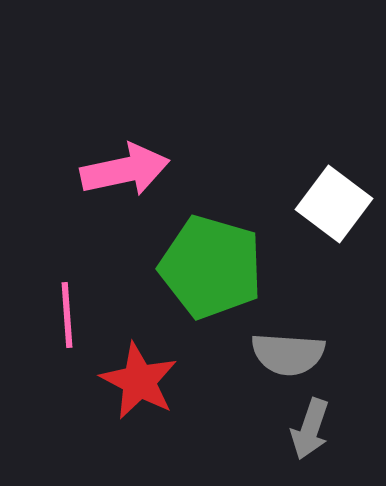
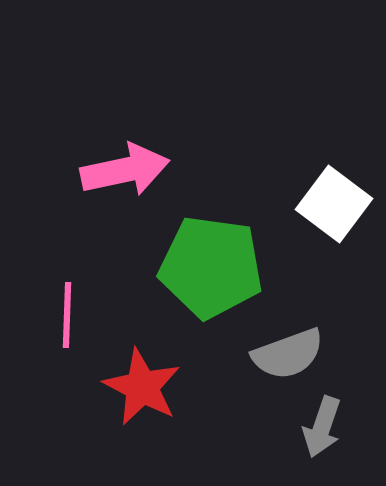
green pentagon: rotated 8 degrees counterclockwise
pink line: rotated 6 degrees clockwise
gray semicircle: rotated 24 degrees counterclockwise
red star: moved 3 px right, 6 px down
gray arrow: moved 12 px right, 2 px up
